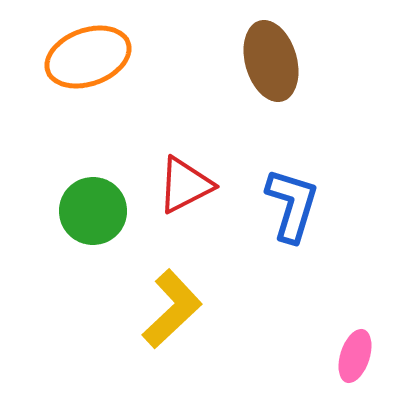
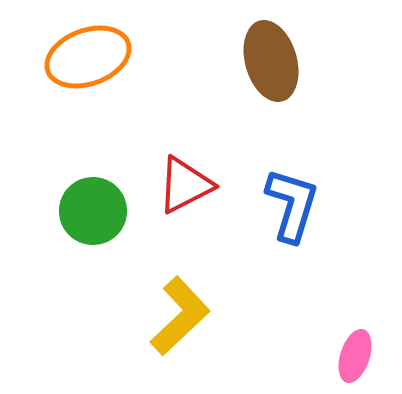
yellow L-shape: moved 8 px right, 7 px down
